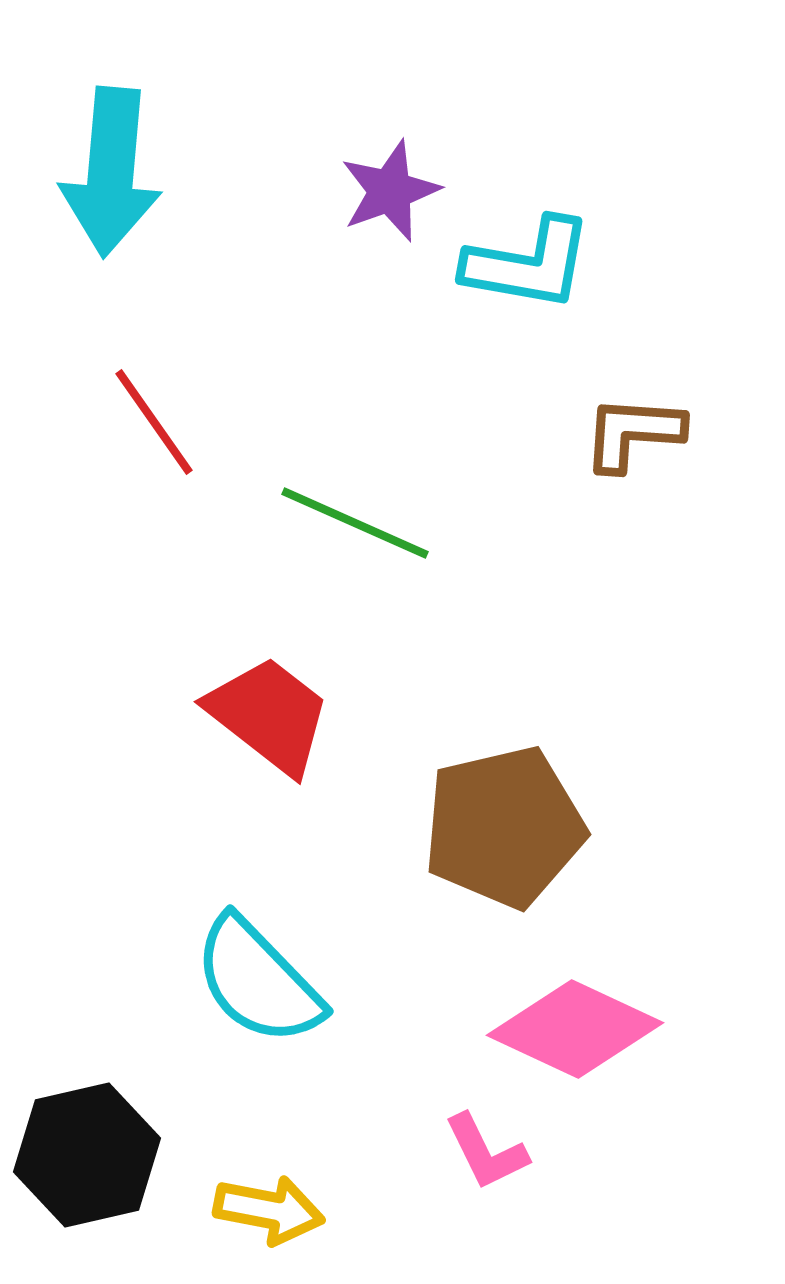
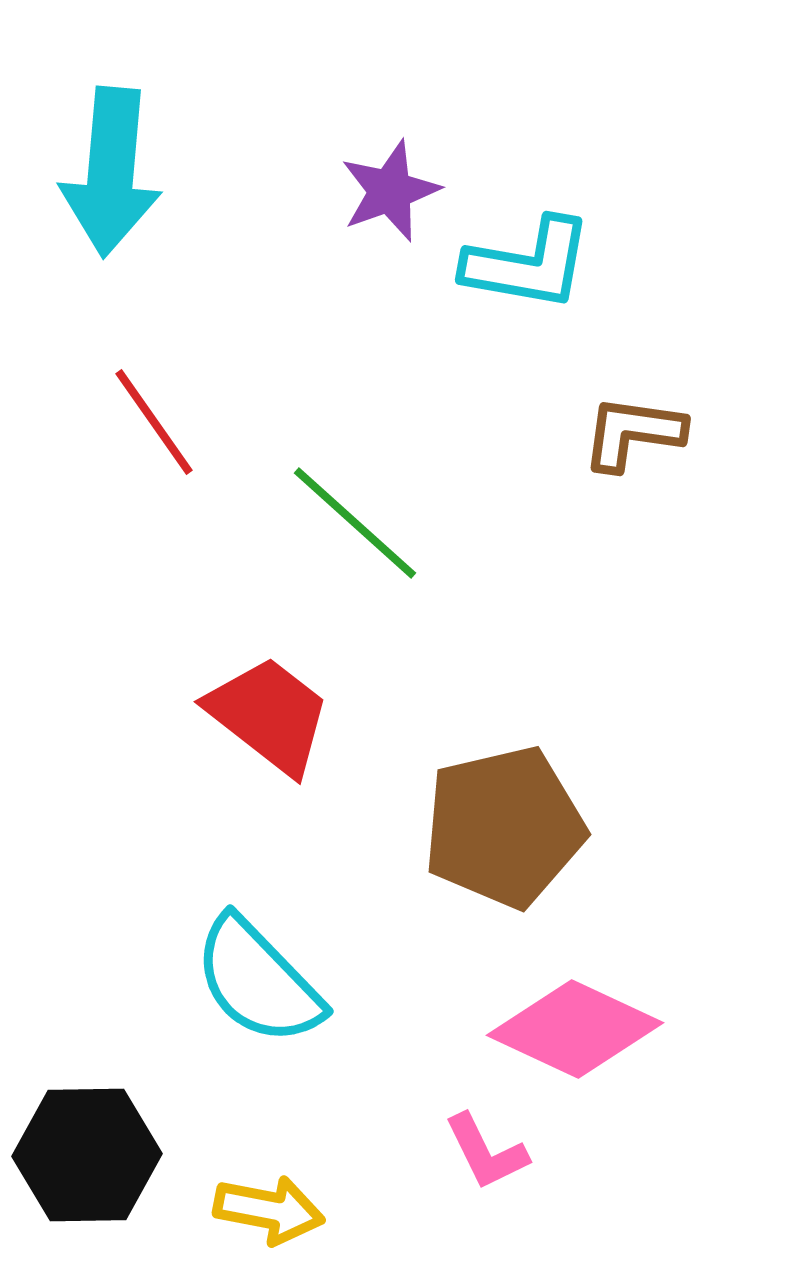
brown L-shape: rotated 4 degrees clockwise
green line: rotated 18 degrees clockwise
black hexagon: rotated 12 degrees clockwise
